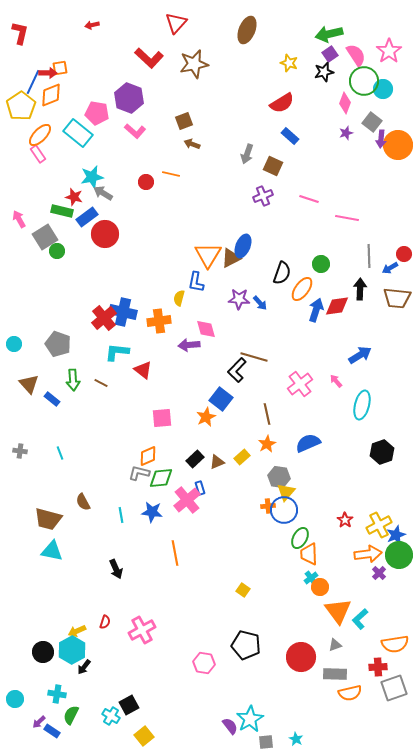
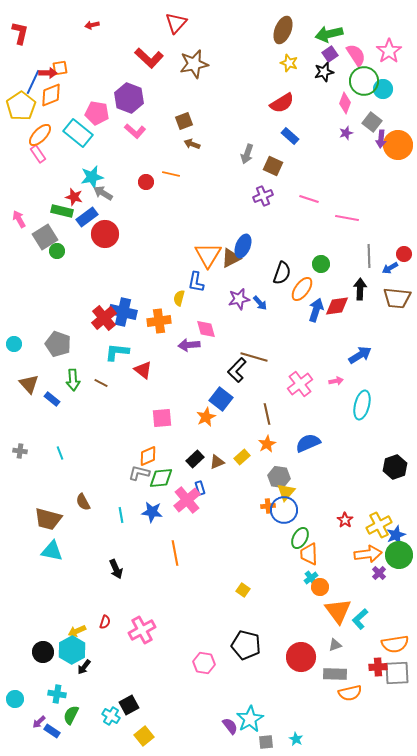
brown ellipse at (247, 30): moved 36 px right
purple star at (239, 299): rotated 15 degrees counterclockwise
pink arrow at (336, 381): rotated 120 degrees clockwise
black hexagon at (382, 452): moved 13 px right, 15 px down
gray square at (394, 688): moved 3 px right, 15 px up; rotated 16 degrees clockwise
